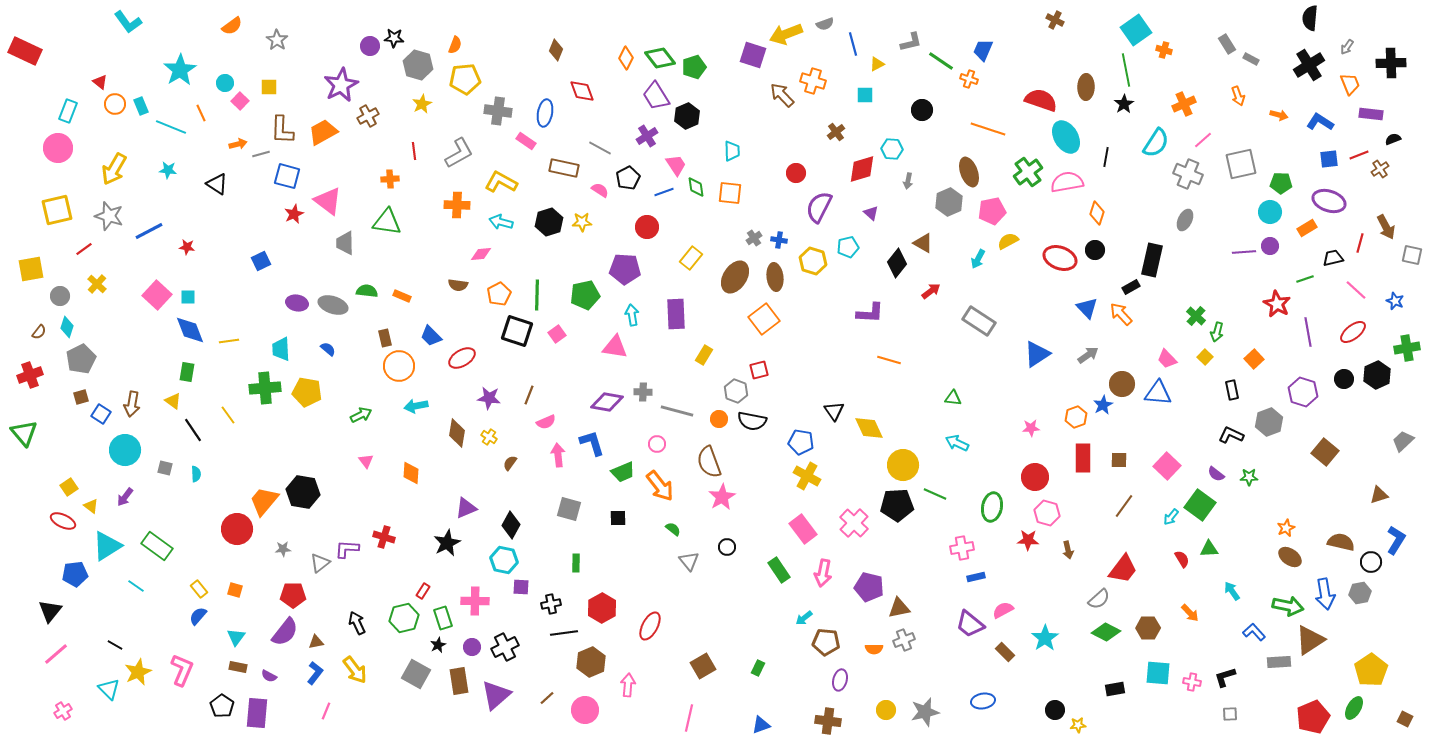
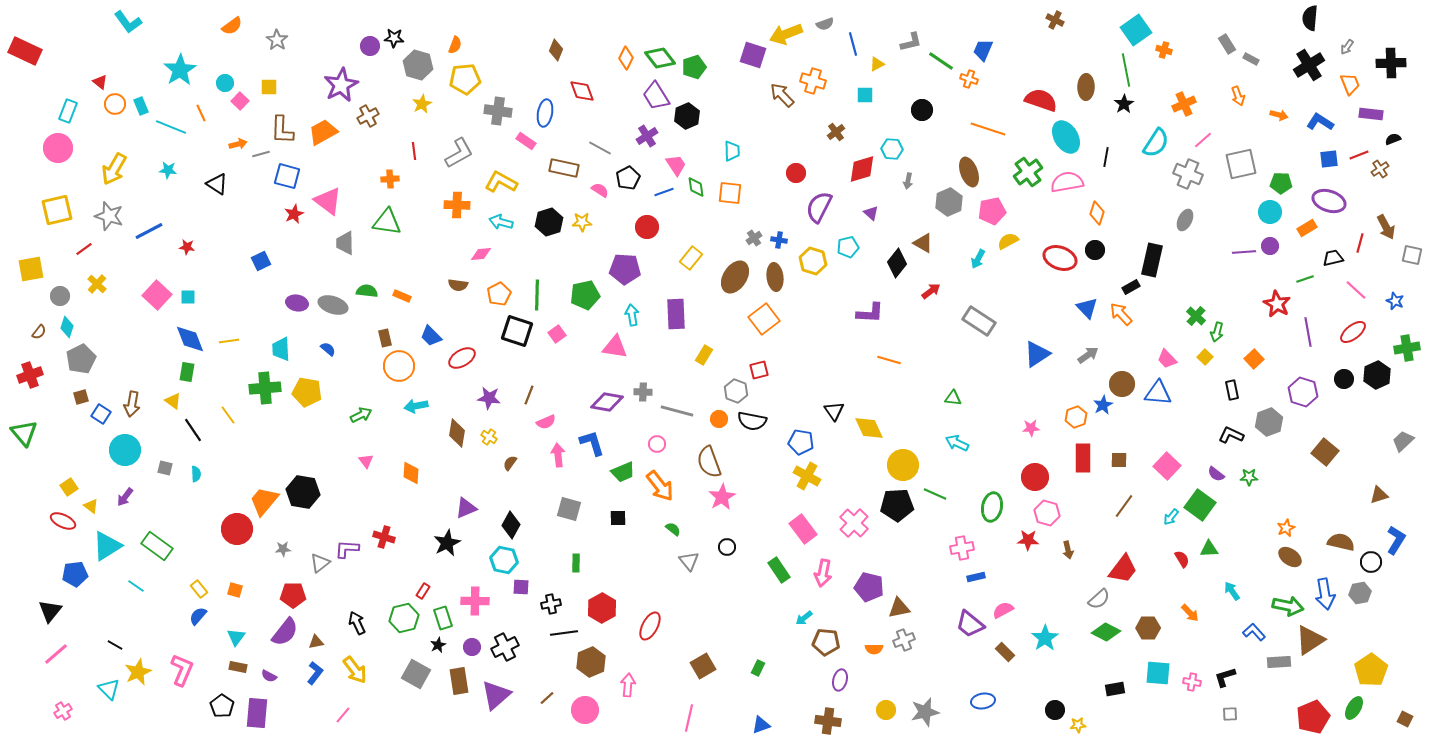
blue diamond at (190, 330): moved 9 px down
pink line at (326, 711): moved 17 px right, 4 px down; rotated 18 degrees clockwise
